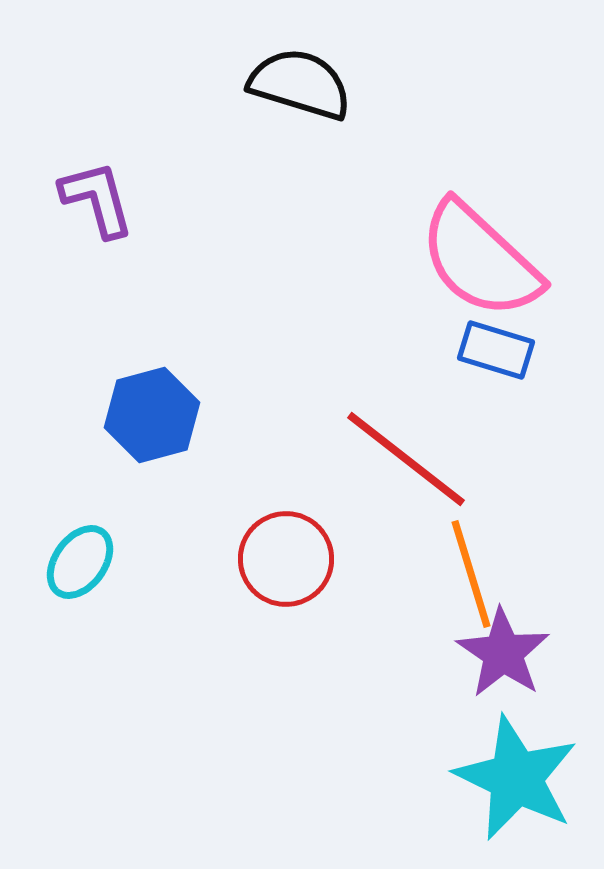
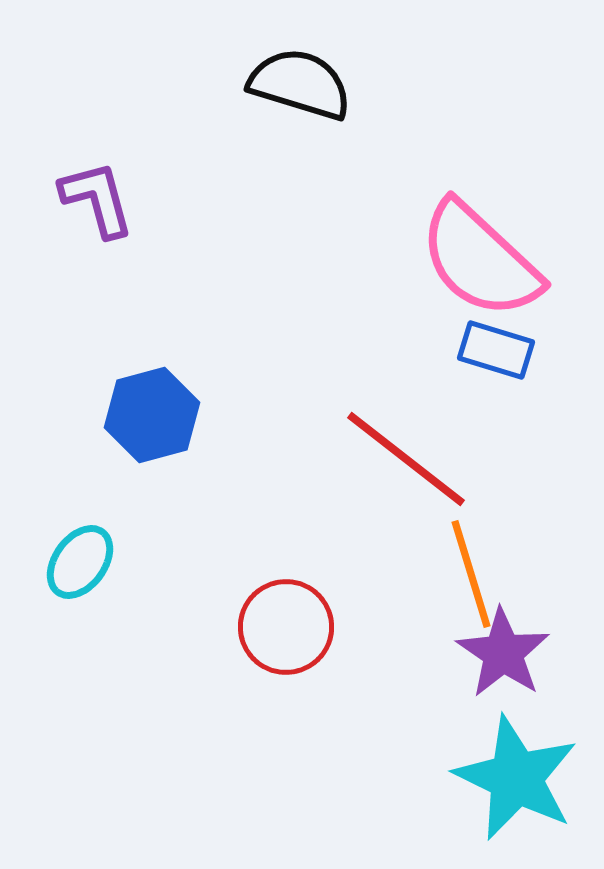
red circle: moved 68 px down
